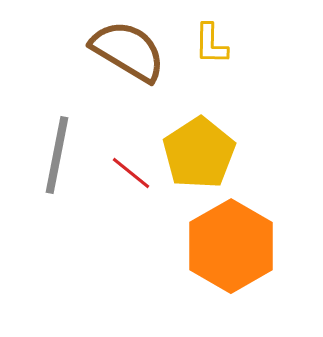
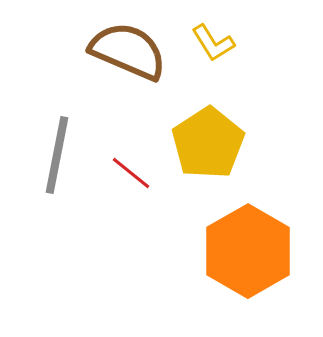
yellow L-shape: moved 2 px right, 1 px up; rotated 33 degrees counterclockwise
brown semicircle: rotated 8 degrees counterclockwise
yellow pentagon: moved 9 px right, 10 px up
orange hexagon: moved 17 px right, 5 px down
